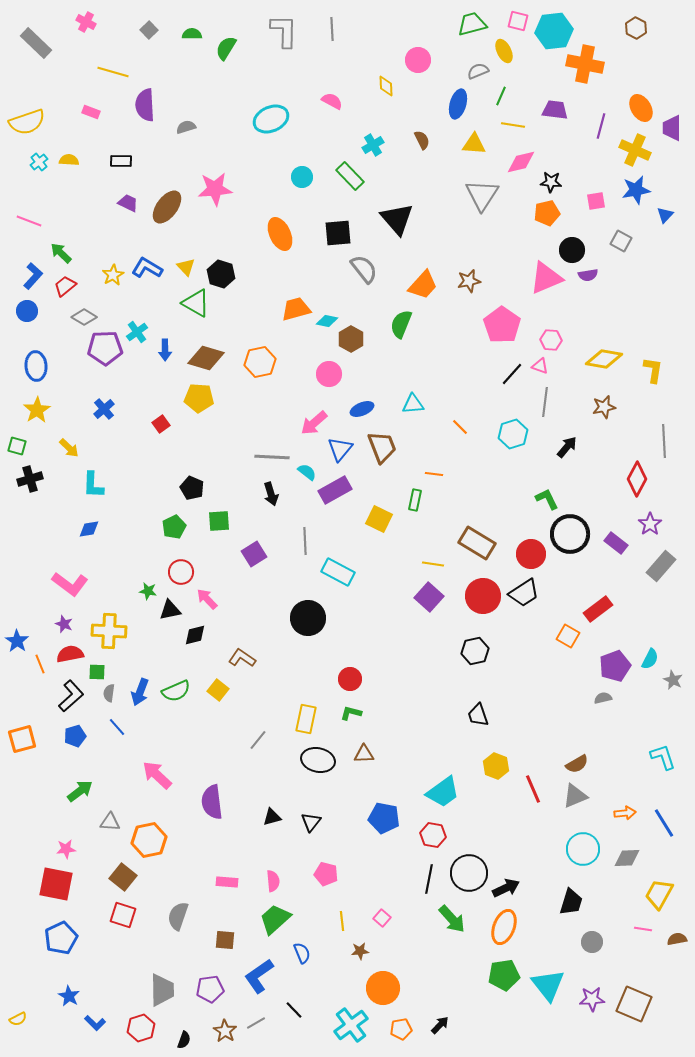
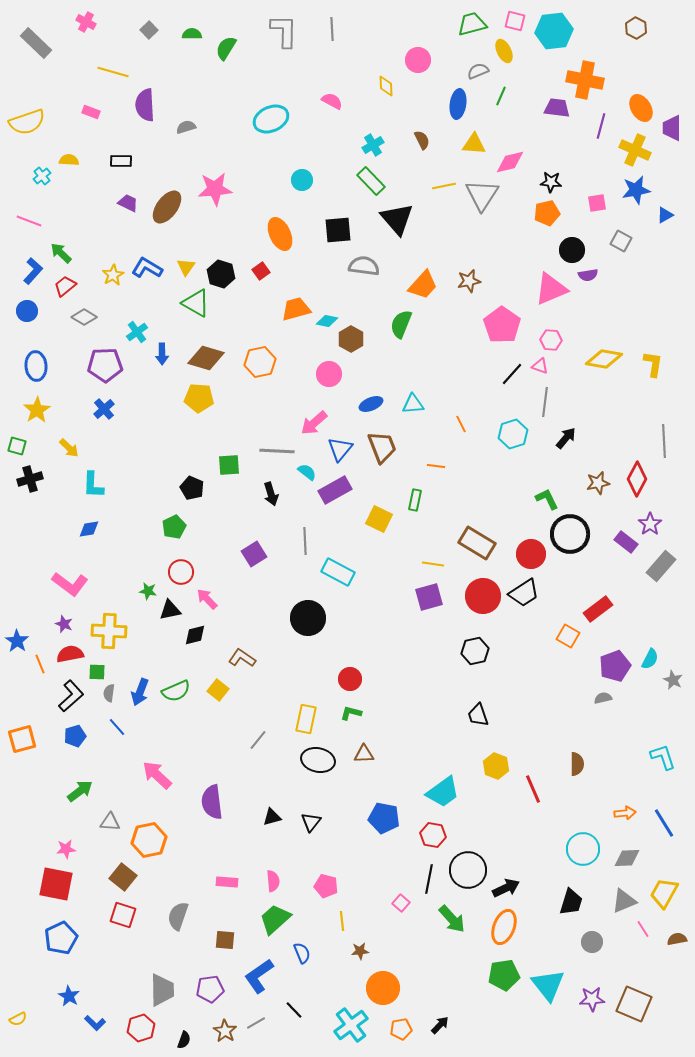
pink square at (518, 21): moved 3 px left
orange cross at (585, 64): moved 16 px down
blue ellipse at (458, 104): rotated 8 degrees counterclockwise
purple trapezoid at (555, 110): moved 2 px right, 2 px up
yellow line at (513, 125): moved 69 px left, 61 px down; rotated 20 degrees counterclockwise
cyan cross at (39, 162): moved 3 px right, 14 px down
pink diamond at (521, 162): moved 11 px left
green rectangle at (350, 176): moved 21 px right, 5 px down
cyan circle at (302, 177): moved 3 px down
pink square at (596, 201): moved 1 px right, 2 px down
blue triangle at (665, 215): rotated 18 degrees clockwise
black square at (338, 233): moved 3 px up
yellow triangle at (186, 267): rotated 18 degrees clockwise
gray semicircle at (364, 269): moved 3 px up; rotated 44 degrees counterclockwise
blue L-shape at (33, 276): moved 5 px up
pink triangle at (546, 278): moved 5 px right, 11 px down
purple pentagon at (105, 348): moved 17 px down
blue arrow at (165, 350): moved 3 px left, 4 px down
yellow L-shape at (653, 370): moved 6 px up
brown star at (604, 407): moved 6 px left, 76 px down
blue ellipse at (362, 409): moved 9 px right, 5 px up
red square at (161, 424): moved 100 px right, 153 px up
orange line at (460, 427): moved 1 px right, 3 px up; rotated 18 degrees clockwise
black arrow at (567, 447): moved 1 px left, 9 px up
gray line at (272, 457): moved 5 px right, 6 px up
orange line at (434, 474): moved 2 px right, 8 px up
green square at (219, 521): moved 10 px right, 56 px up
purple rectangle at (616, 543): moved 10 px right, 1 px up
purple square at (429, 597): rotated 32 degrees clockwise
brown semicircle at (577, 764): rotated 60 degrees counterclockwise
gray triangle at (575, 796): moved 49 px right, 105 px down
black circle at (469, 873): moved 1 px left, 3 px up
pink pentagon at (326, 874): moved 12 px down
yellow trapezoid at (659, 894): moved 5 px right, 1 px up
pink square at (382, 918): moved 19 px right, 15 px up
pink line at (643, 929): rotated 48 degrees clockwise
